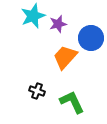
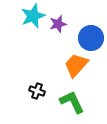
orange trapezoid: moved 11 px right, 8 px down
